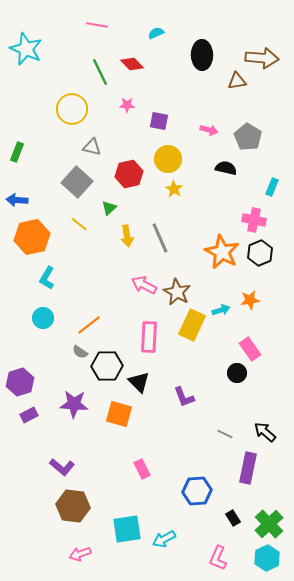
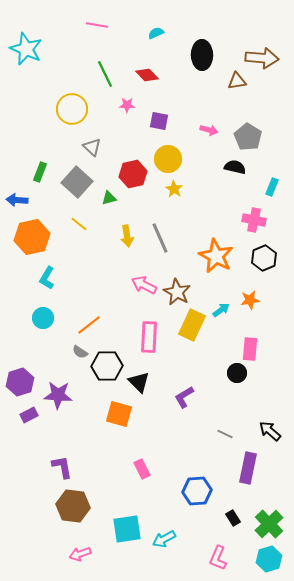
red diamond at (132, 64): moved 15 px right, 11 px down
green line at (100, 72): moved 5 px right, 2 px down
gray triangle at (92, 147): rotated 30 degrees clockwise
green rectangle at (17, 152): moved 23 px right, 20 px down
black semicircle at (226, 168): moved 9 px right, 1 px up
red hexagon at (129, 174): moved 4 px right
green triangle at (109, 208): moved 10 px up; rotated 28 degrees clockwise
orange star at (222, 252): moved 6 px left, 4 px down
black hexagon at (260, 253): moved 4 px right, 5 px down
cyan arrow at (221, 310): rotated 18 degrees counterclockwise
pink rectangle at (250, 349): rotated 40 degrees clockwise
purple L-shape at (184, 397): rotated 80 degrees clockwise
purple star at (74, 404): moved 16 px left, 9 px up
black arrow at (265, 432): moved 5 px right, 1 px up
purple L-shape at (62, 467): rotated 140 degrees counterclockwise
cyan hexagon at (267, 558): moved 2 px right, 1 px down; rotated 10 degrees clockwise
